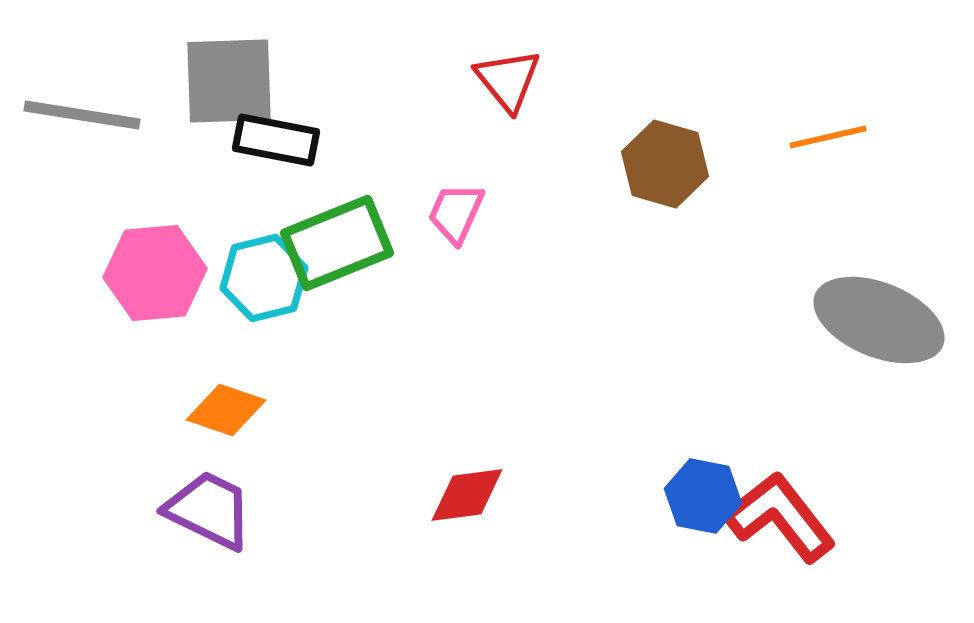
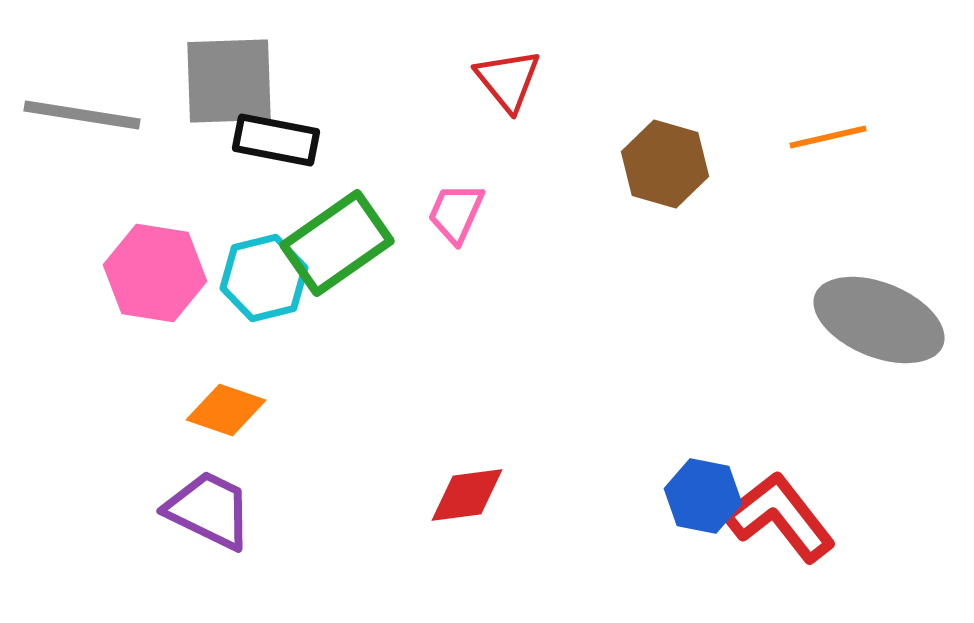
green rectangle: rotated 13 degrees counterclockwise
pink hexagon: rotated 14 degrees clockwise
